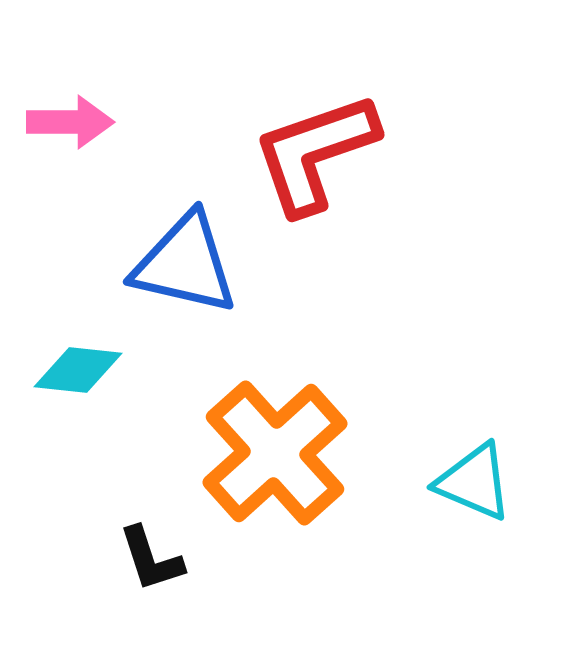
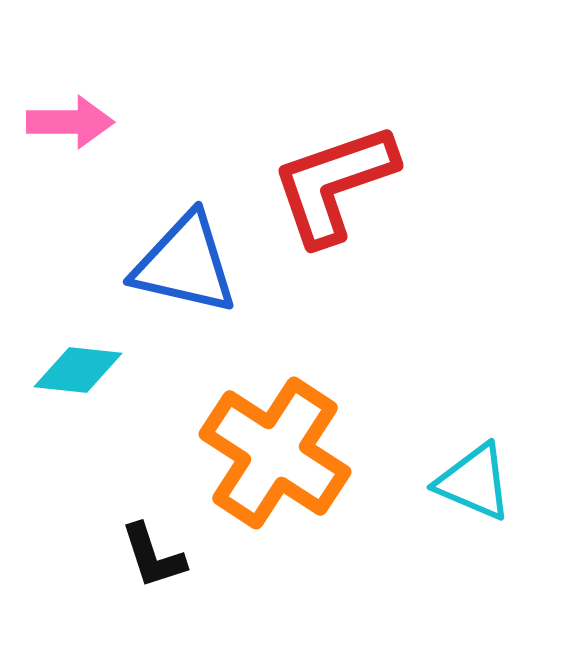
red L-shape: moved 19 px right, 31 px down
orange cross: rotated 15 degrees counterclockwise
black L-shape: moved 2 px right, 3 px up
